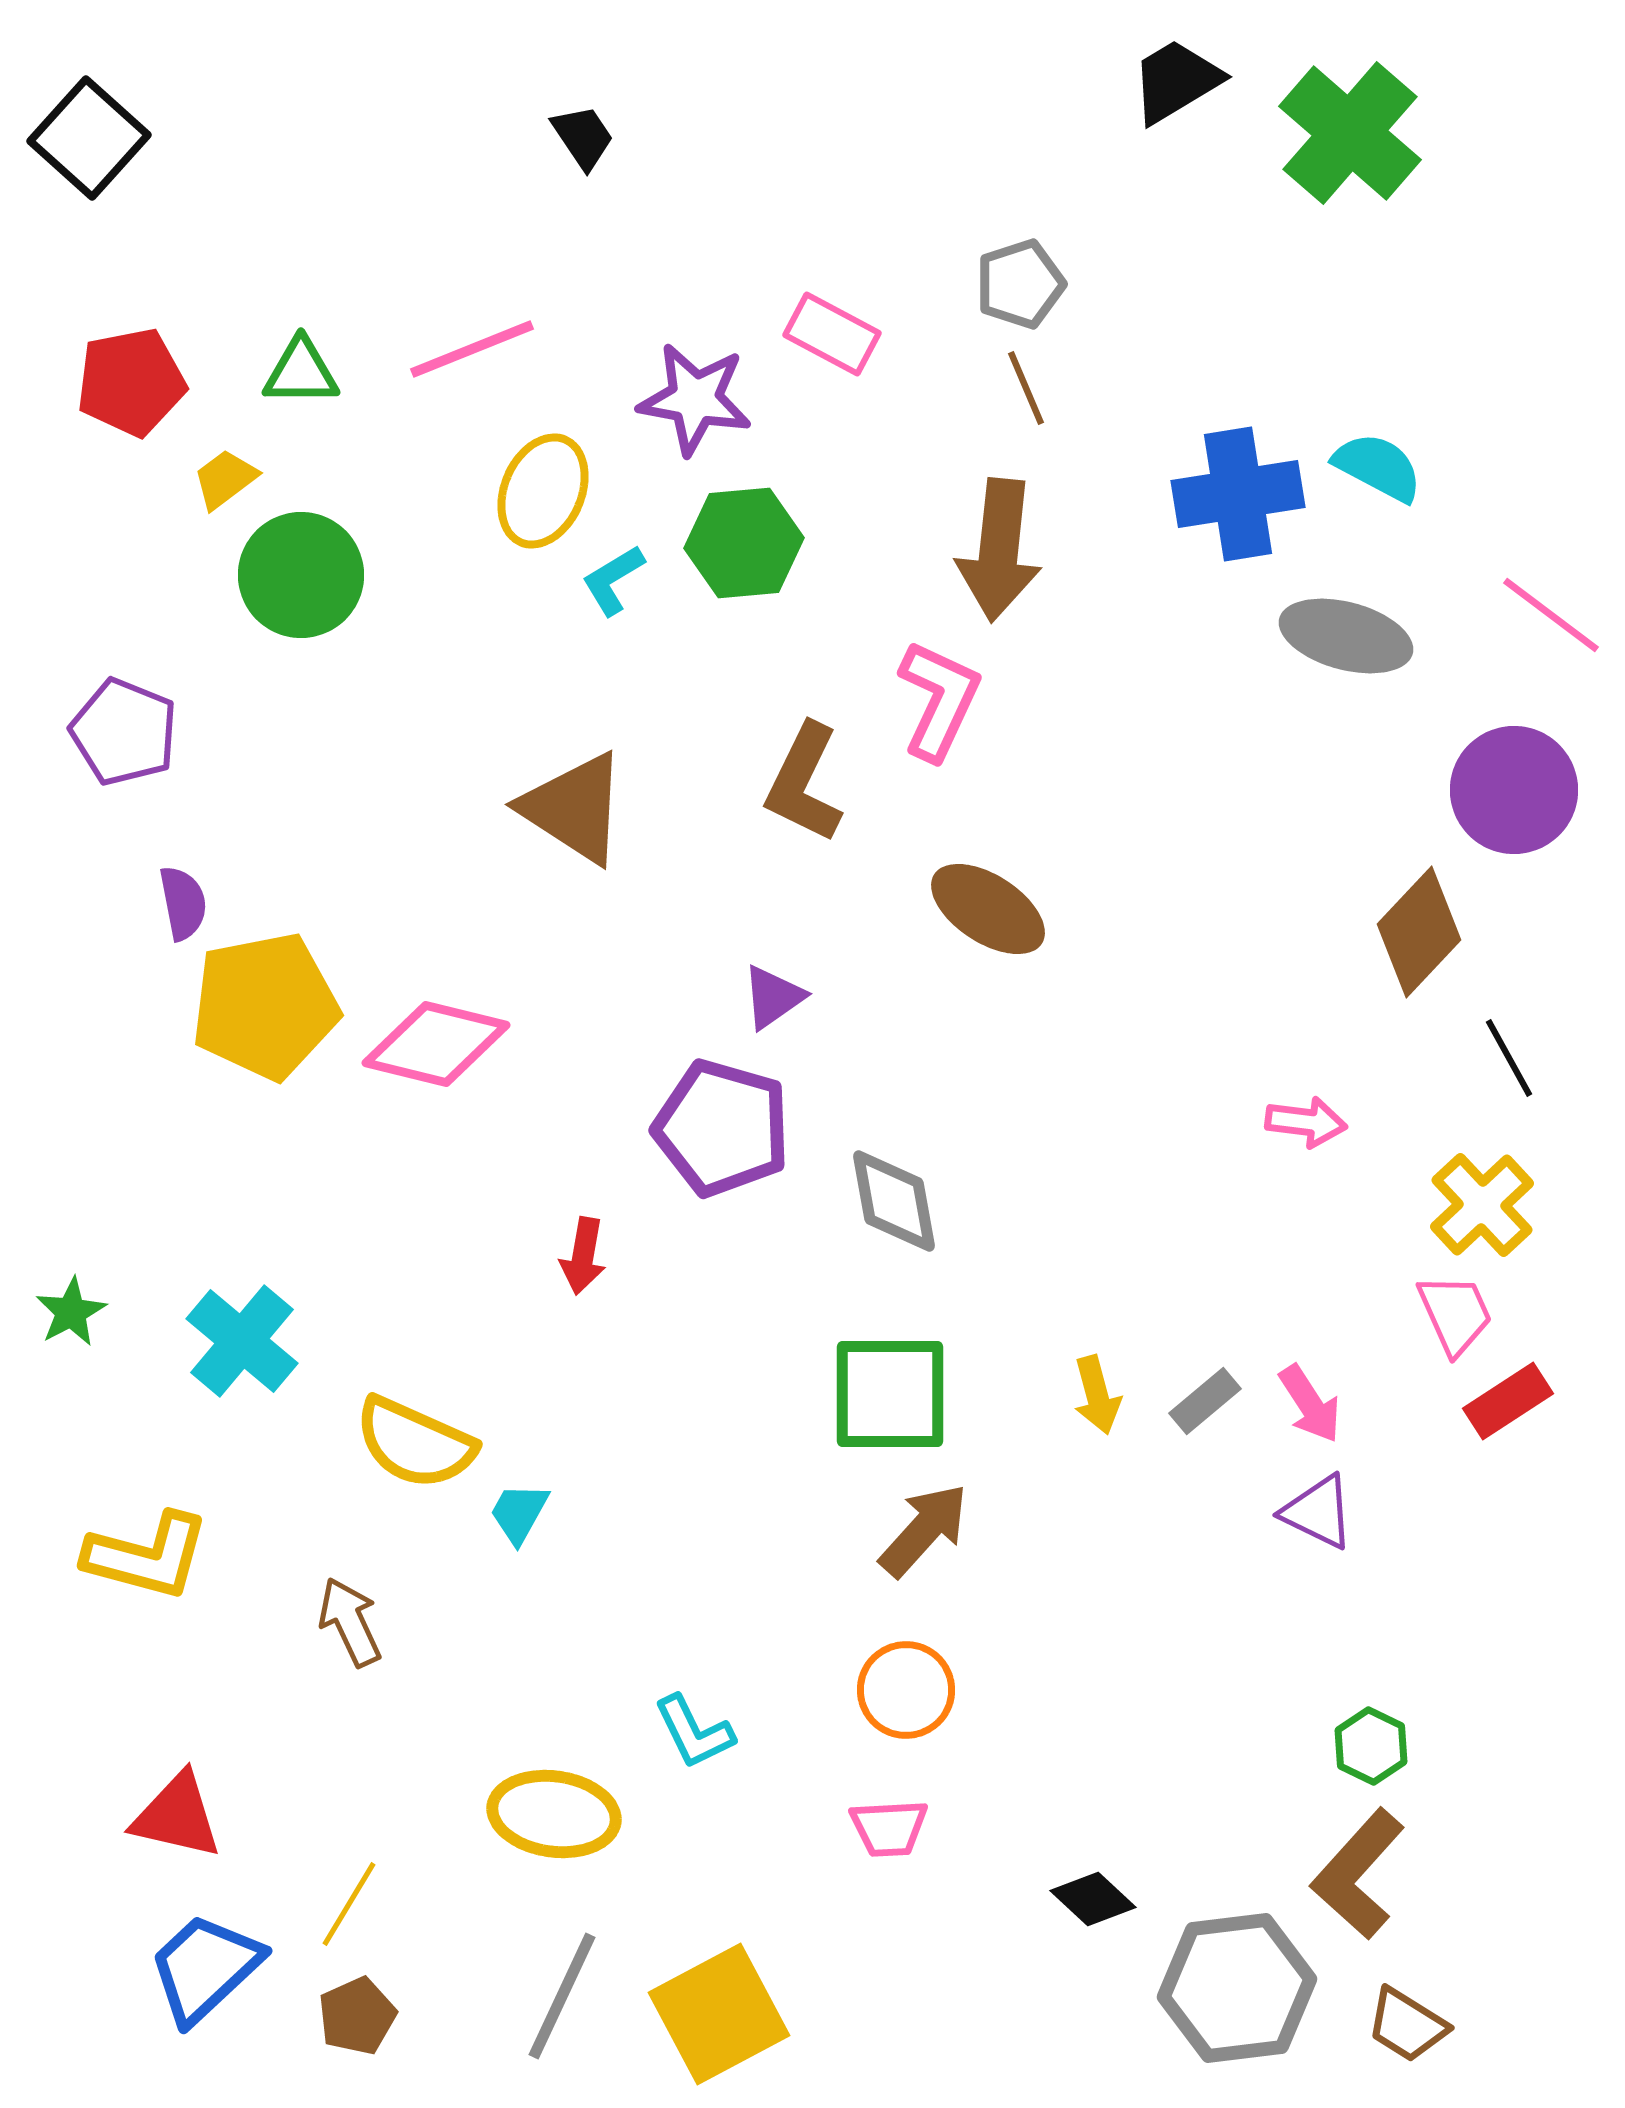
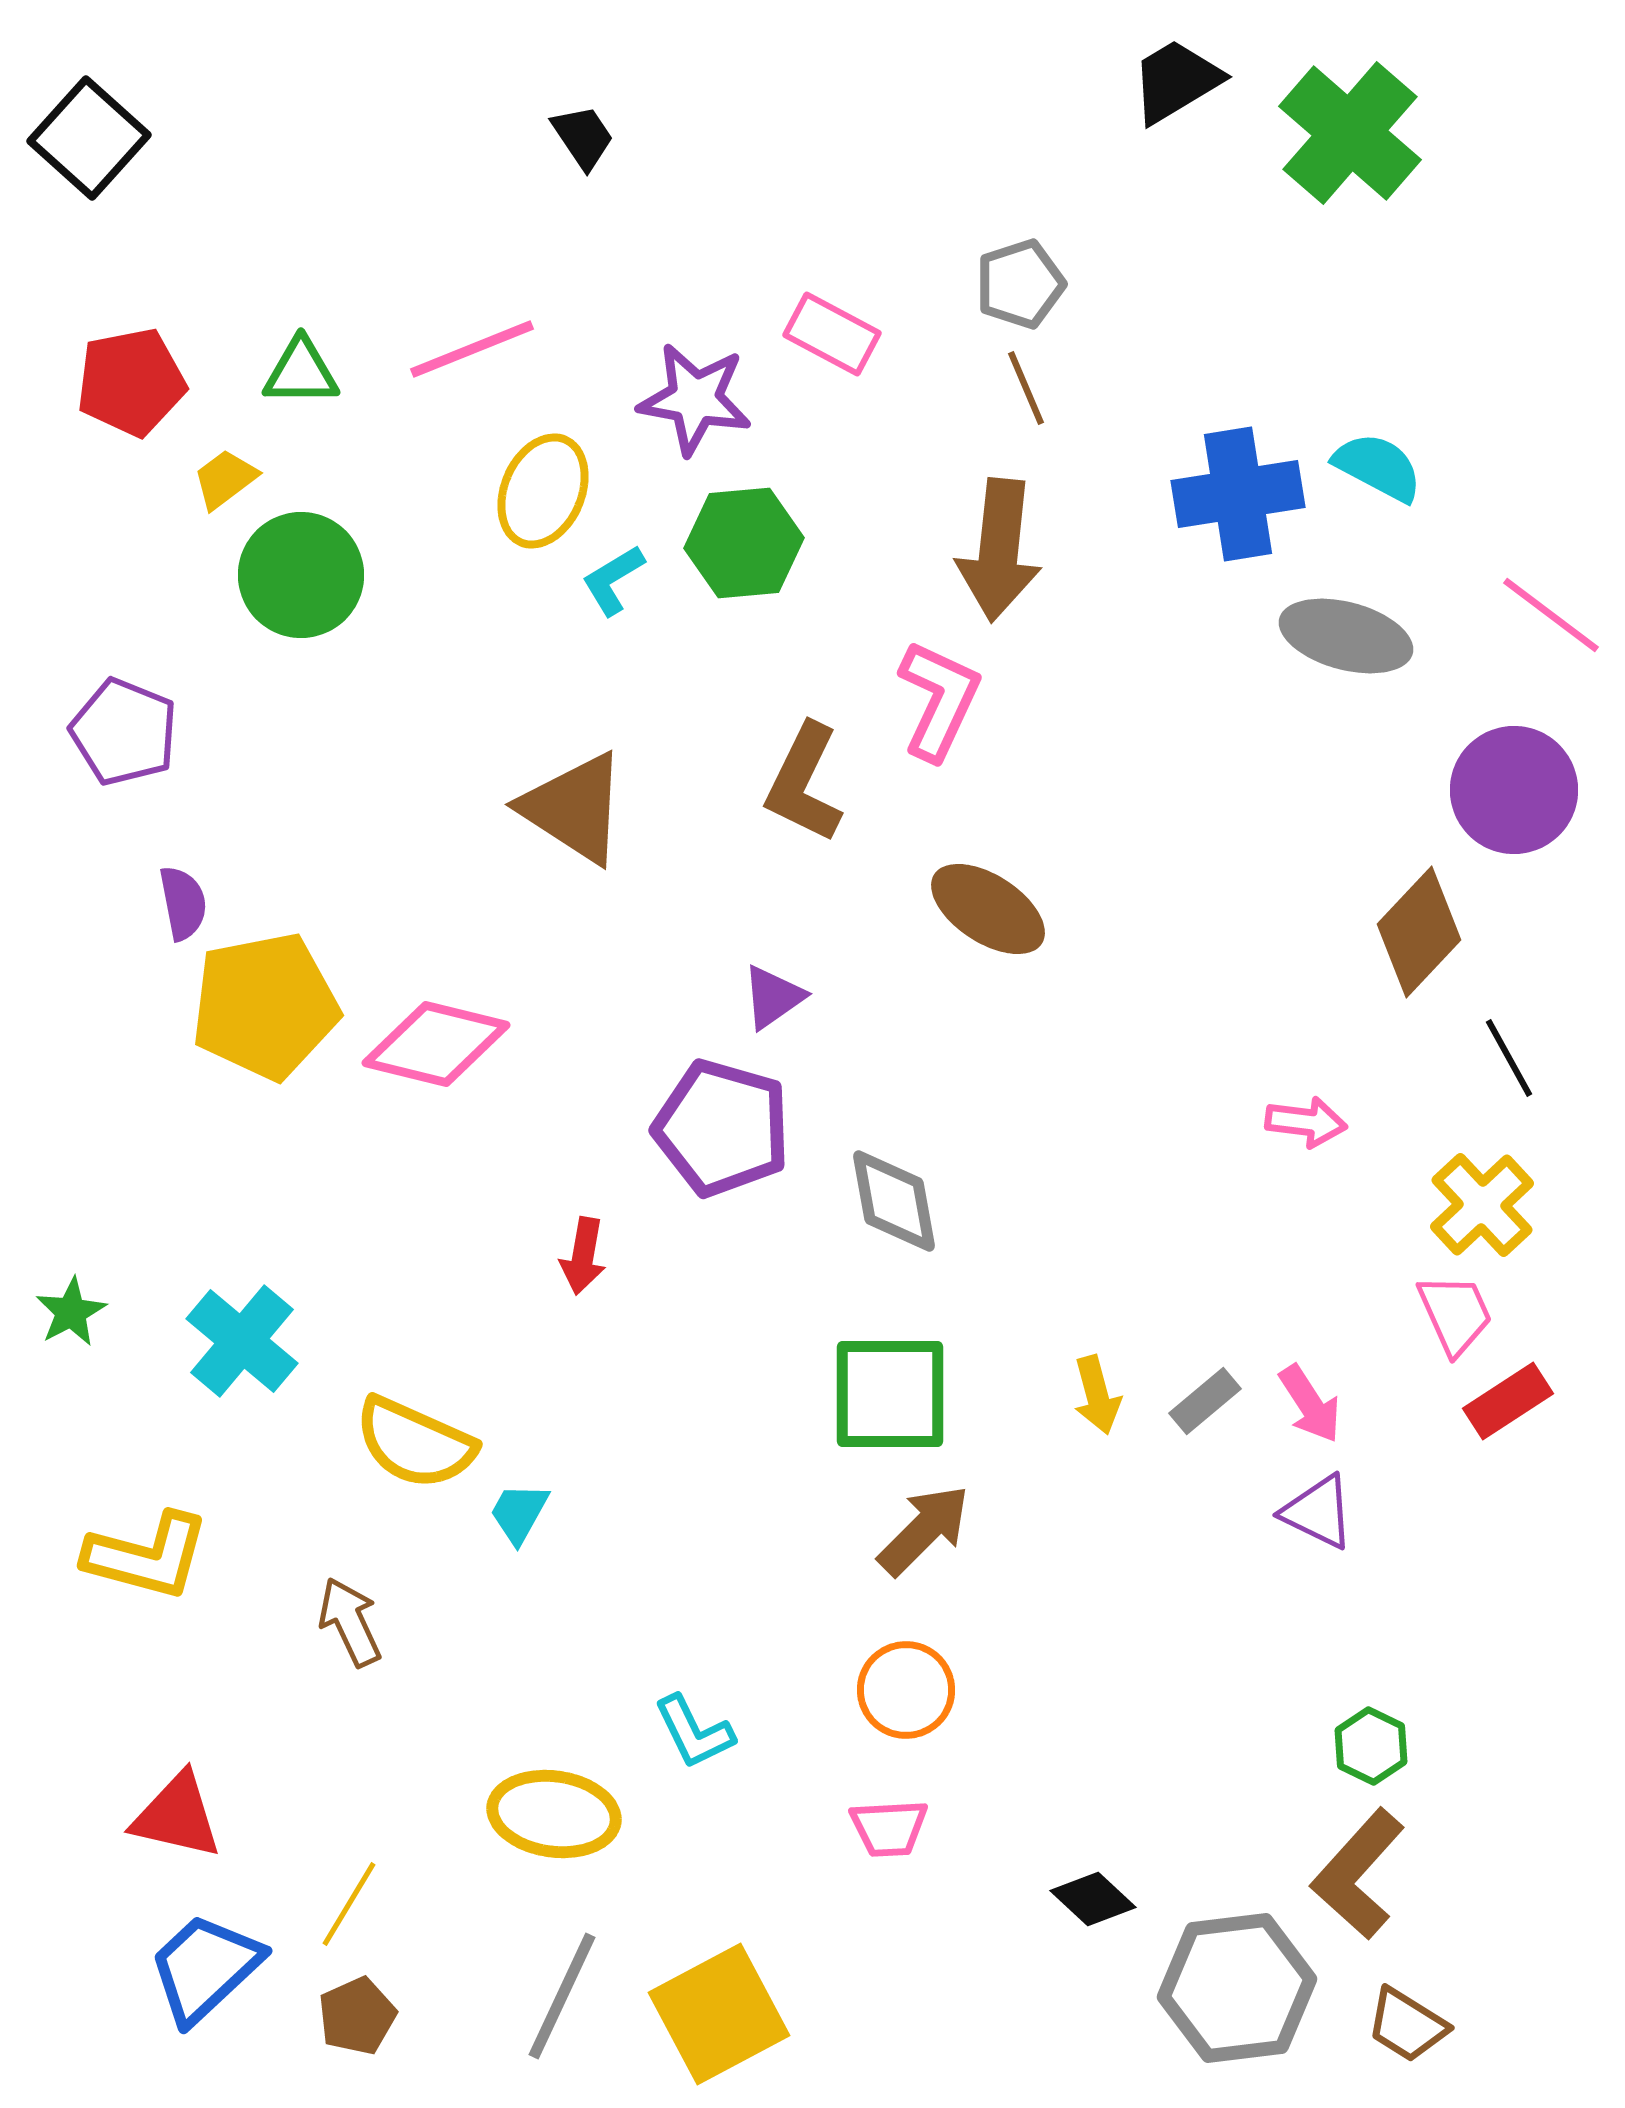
brown arrow at (924, 1530): rotated 3 degrees clockwise
